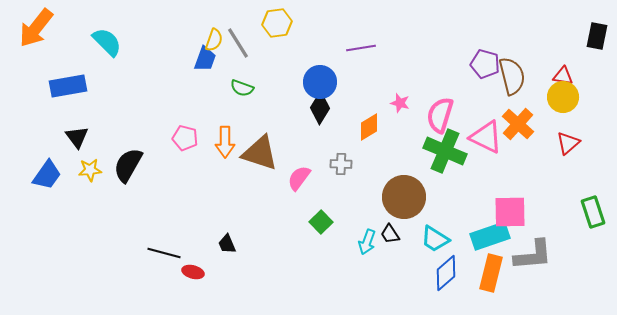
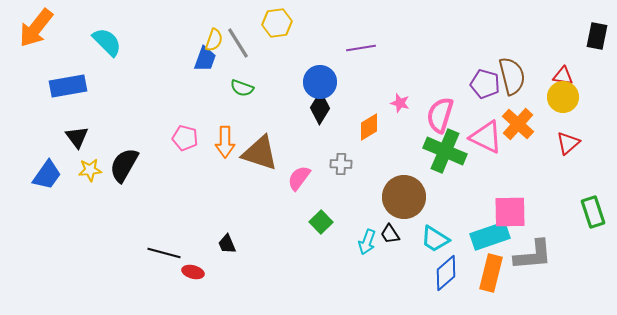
purple pentagon at (485, 64): moved 20 px down
black semicircle at (128, 165): moved 4 px left
